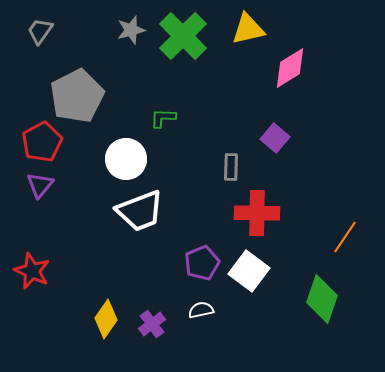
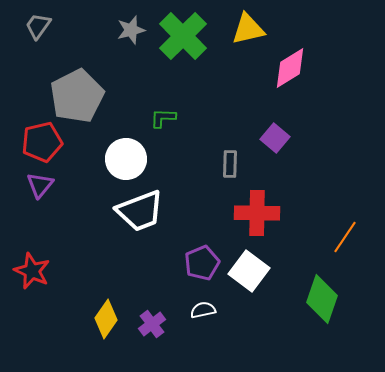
gray trapezoid: moved 2 px left, 5 px up
red pentagon: rotated 15 degrees clockwise
gray rectangle: moved 1 px left, 3 px up
white semicircle: moved 2 px right
